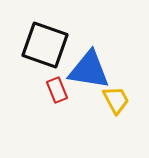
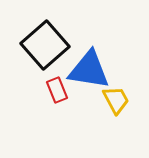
black square: rotated 30 degrees clockwise
